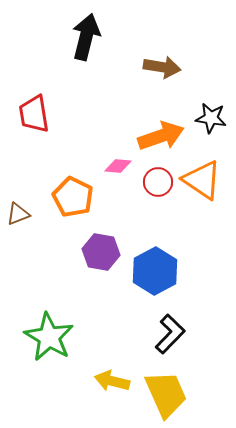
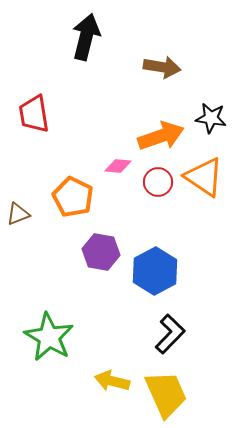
orange triangle: moved 2 px right, 3 px up
